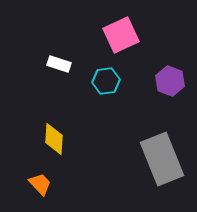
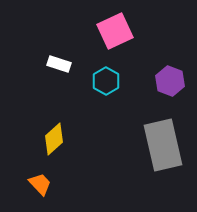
pink square: moved 6 px left, 4 px up
cyan hexagon: rotated 24 degrees counterclockwise
yellow diamond: rotated 44 degrees clockwise
gray rectangle: moved 1 px right, 14 px up; rotated 9 degrees clockwise
